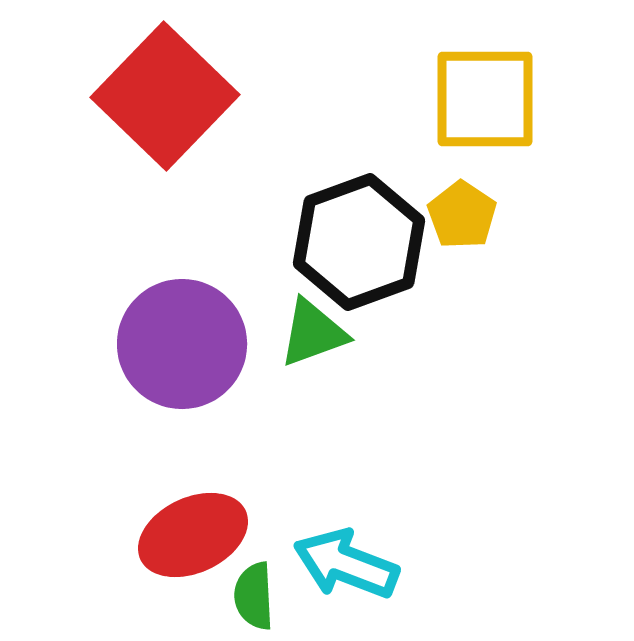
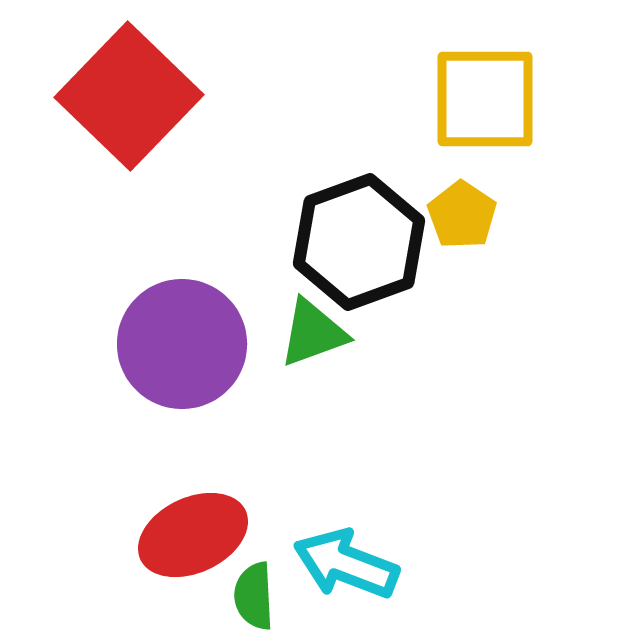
red square: moved 36 px left
